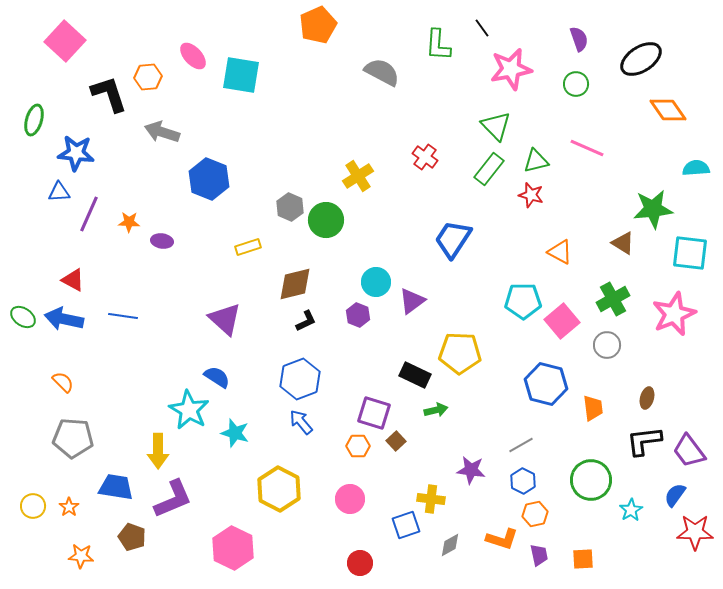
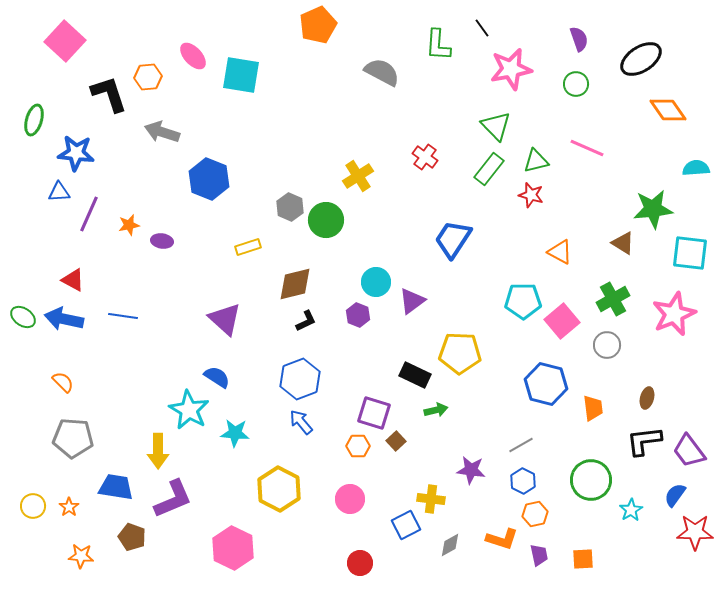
orange star at (129, 222): moved 3 px down; rotated 15 degrees counterclockwise
cyan star at (235, 433): rotated 12 degrees counterclockwise
blue square at (406, 525): rotated 8 degrees counterclockwise
